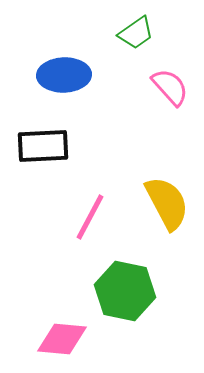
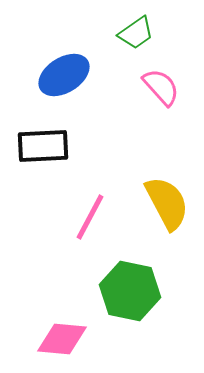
blue ellipse: rotated 30 degrees counterclockwise
pink semicircle: moved 9 px left
green hexagon: moved 5 px right
